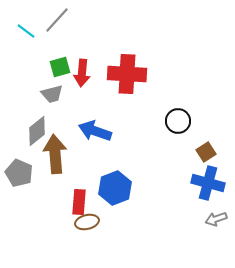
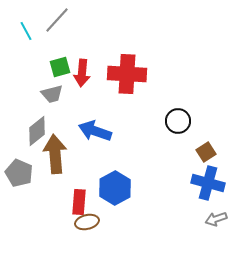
cyan line: rotated 24 degrees clockwise
blue hexagon: rotated 8 degrees counterclockwise
